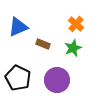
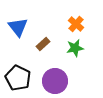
blue triangle: rotated 45 degrees counterclockwise
brown rectangle: rotated 64 degrees counterclockwise
green star: moved 2 px right; rotated 12 degrees clockwise
purple circle: moved 2 px left, 1 px down
